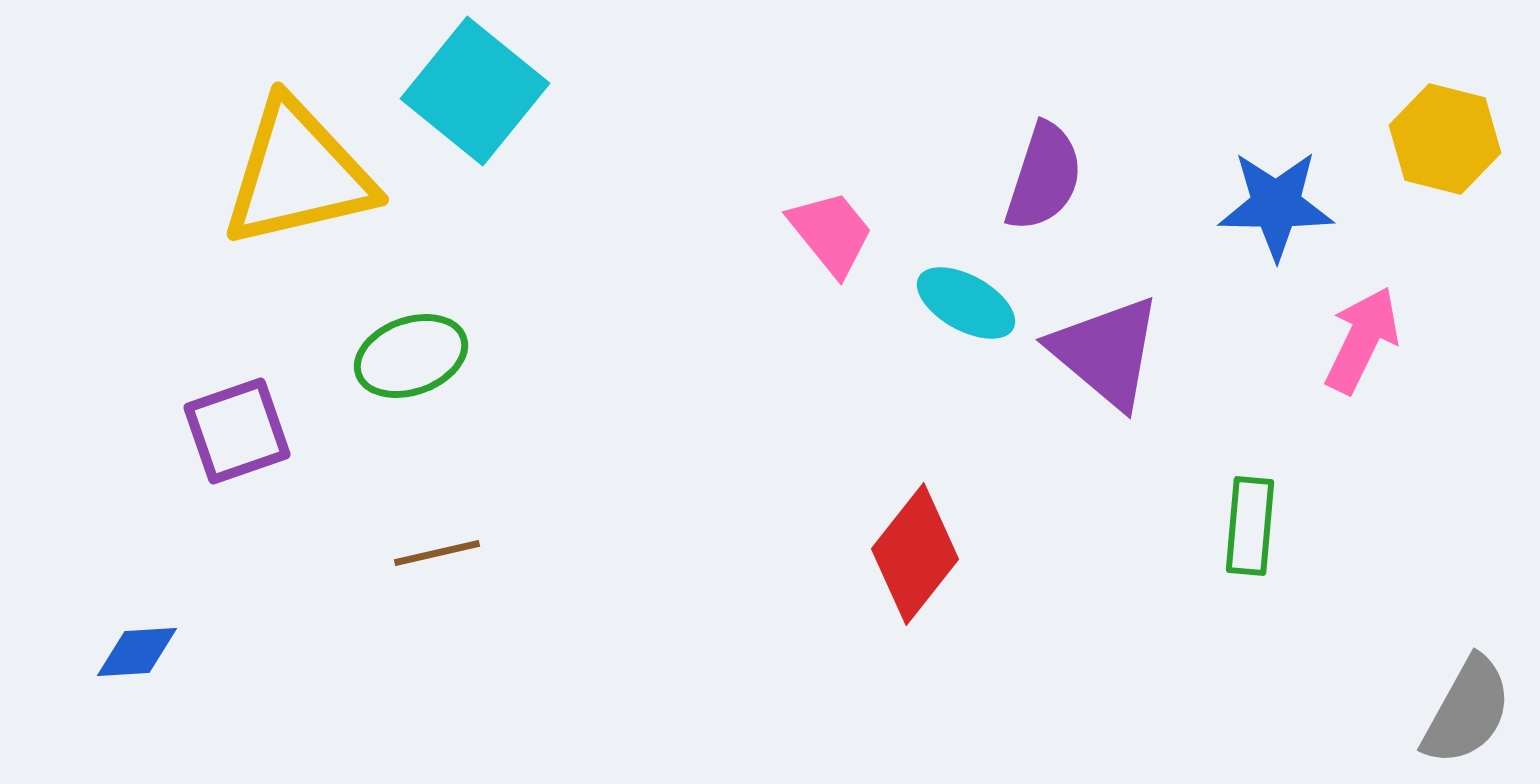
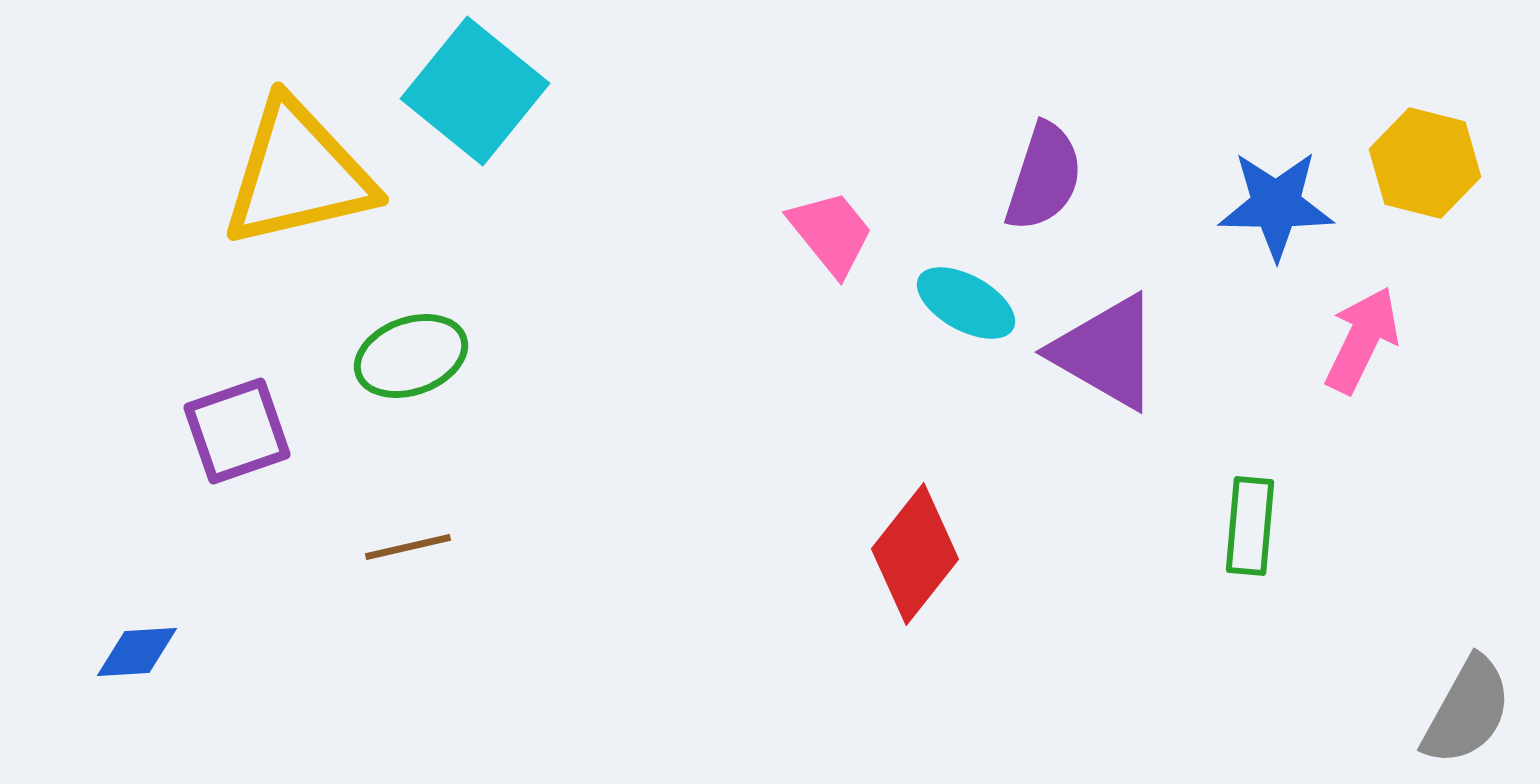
yellow hexagon: moved 20 px left, 24 px down
purple triangle: rotated 10 degrees counterclockwise
brown line: moved 29 px left, 6 px up
